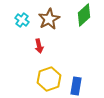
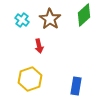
brown star: moved 1 px right; rotated 10 degrees counterclockwise
yellow hexagon: moved 19 px left
